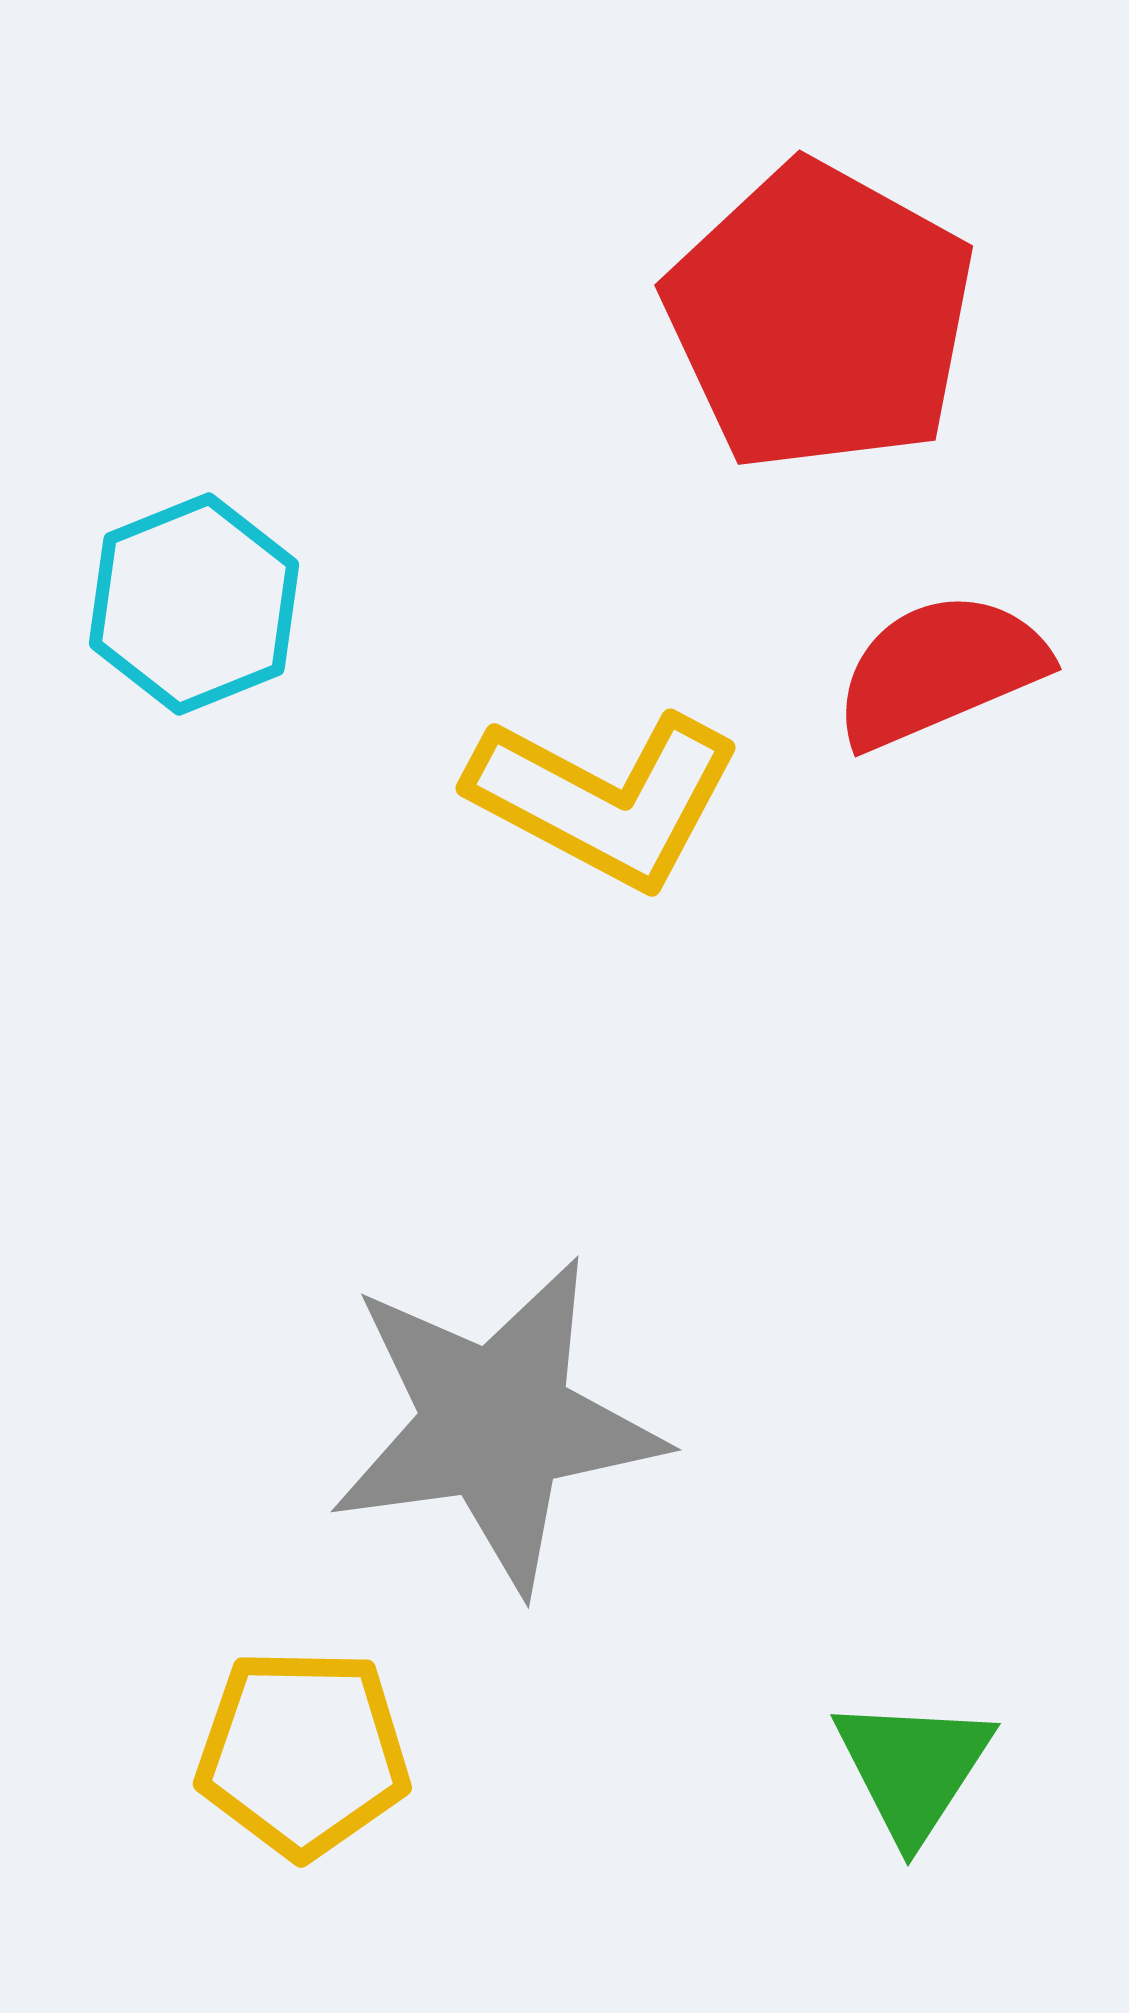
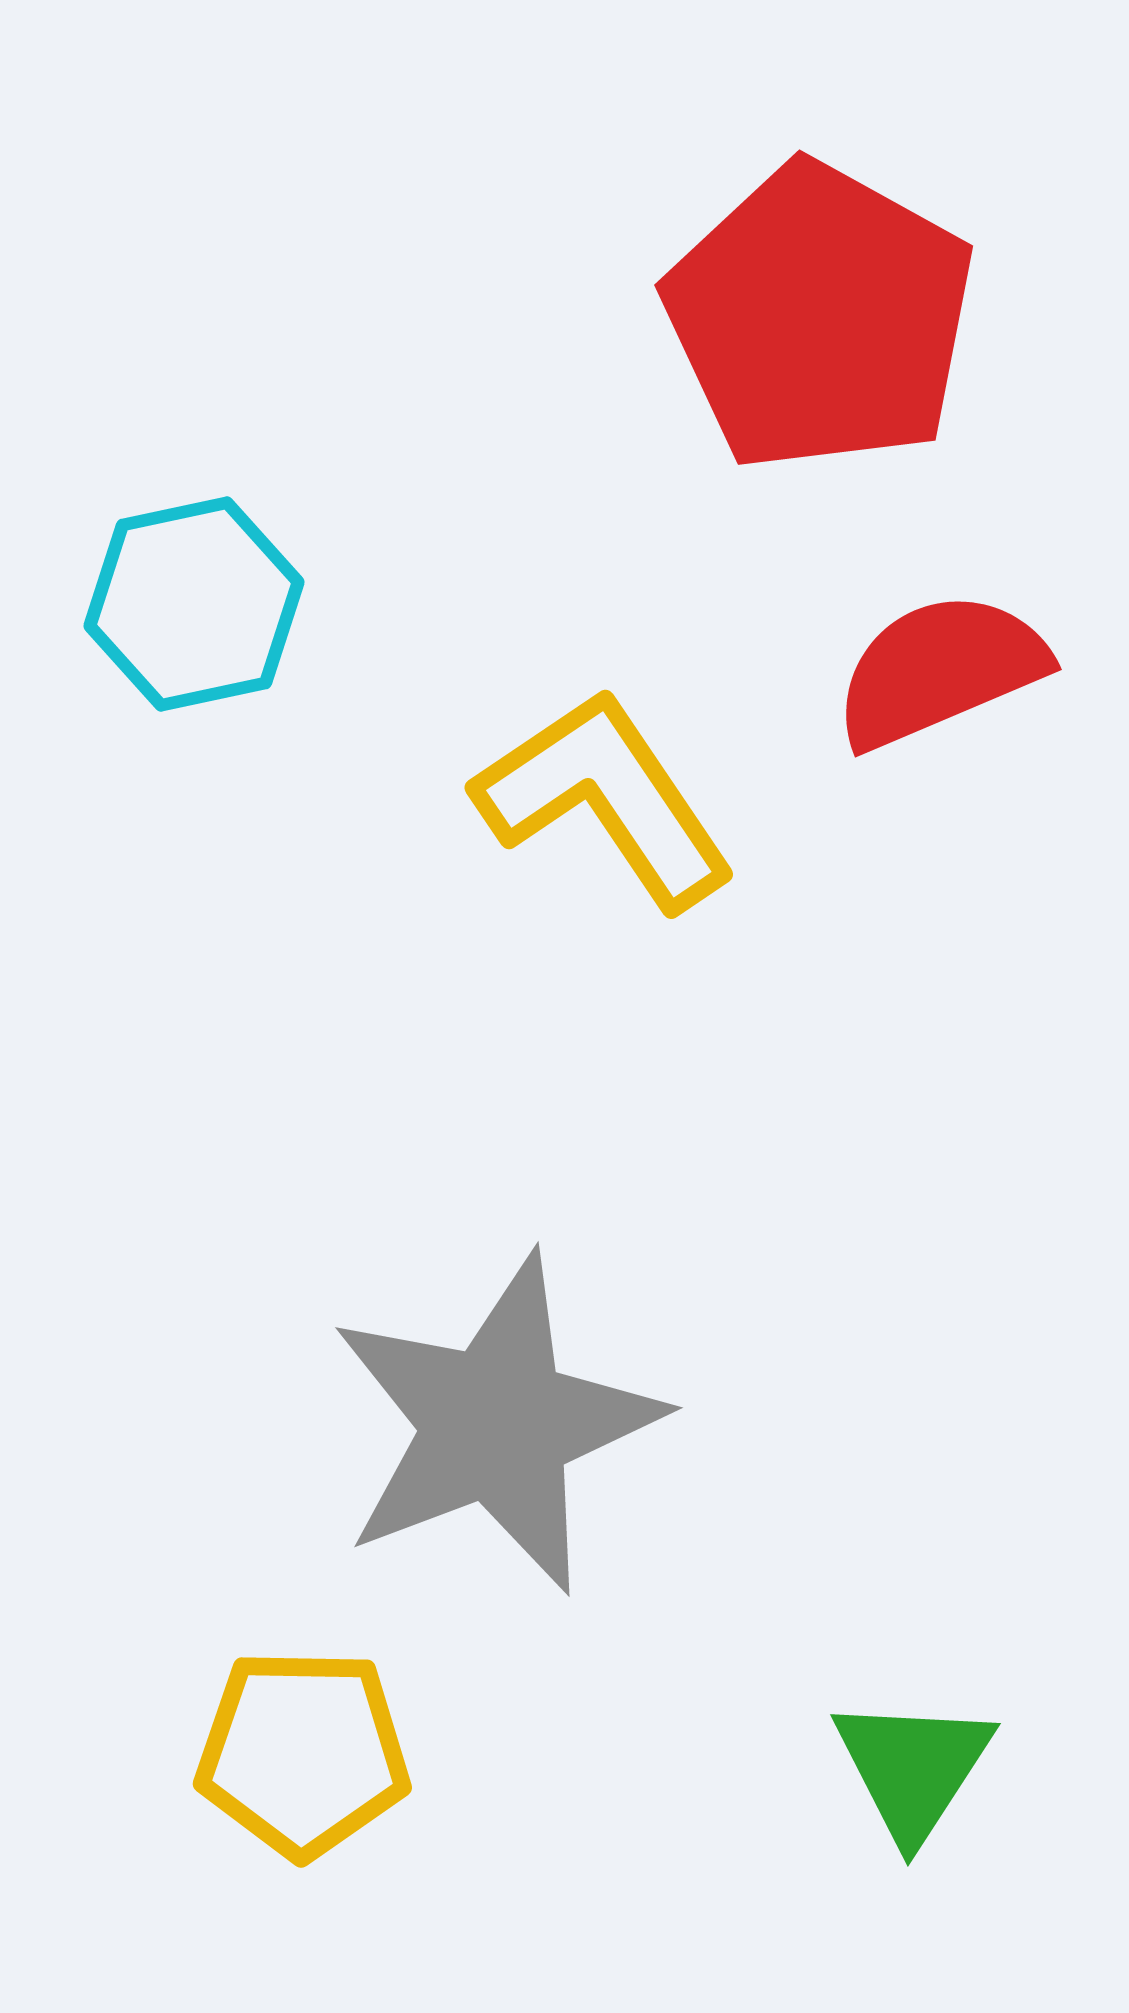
cyan hexagon: rotated 10 degrees clockwise
yellow L-shape: rotated 152 degrees counterclockwise
gray star: rotated 13 degrees counterclockwise
